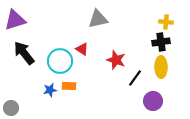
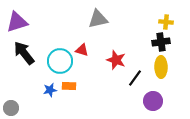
purple triangle: moved 2 px right, 2 px down
red triangle: moved 1 px down; rotated 16 degrees counterclockwise
